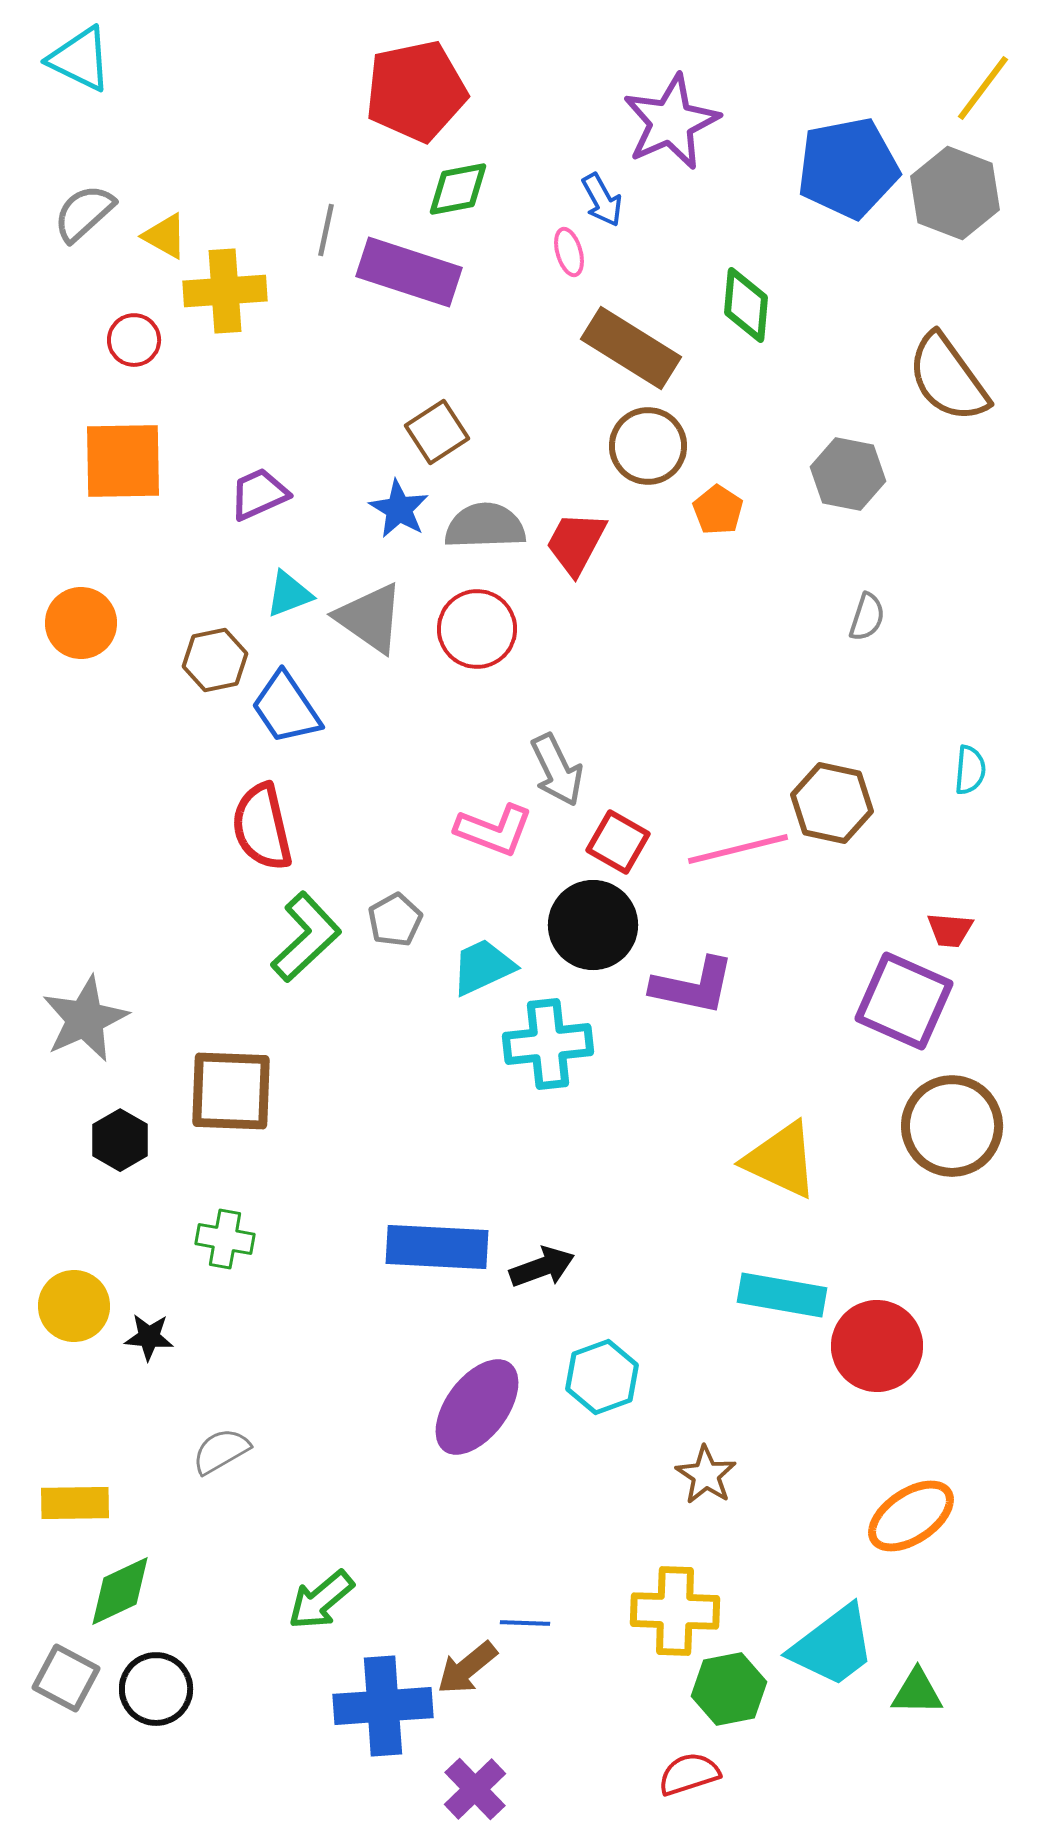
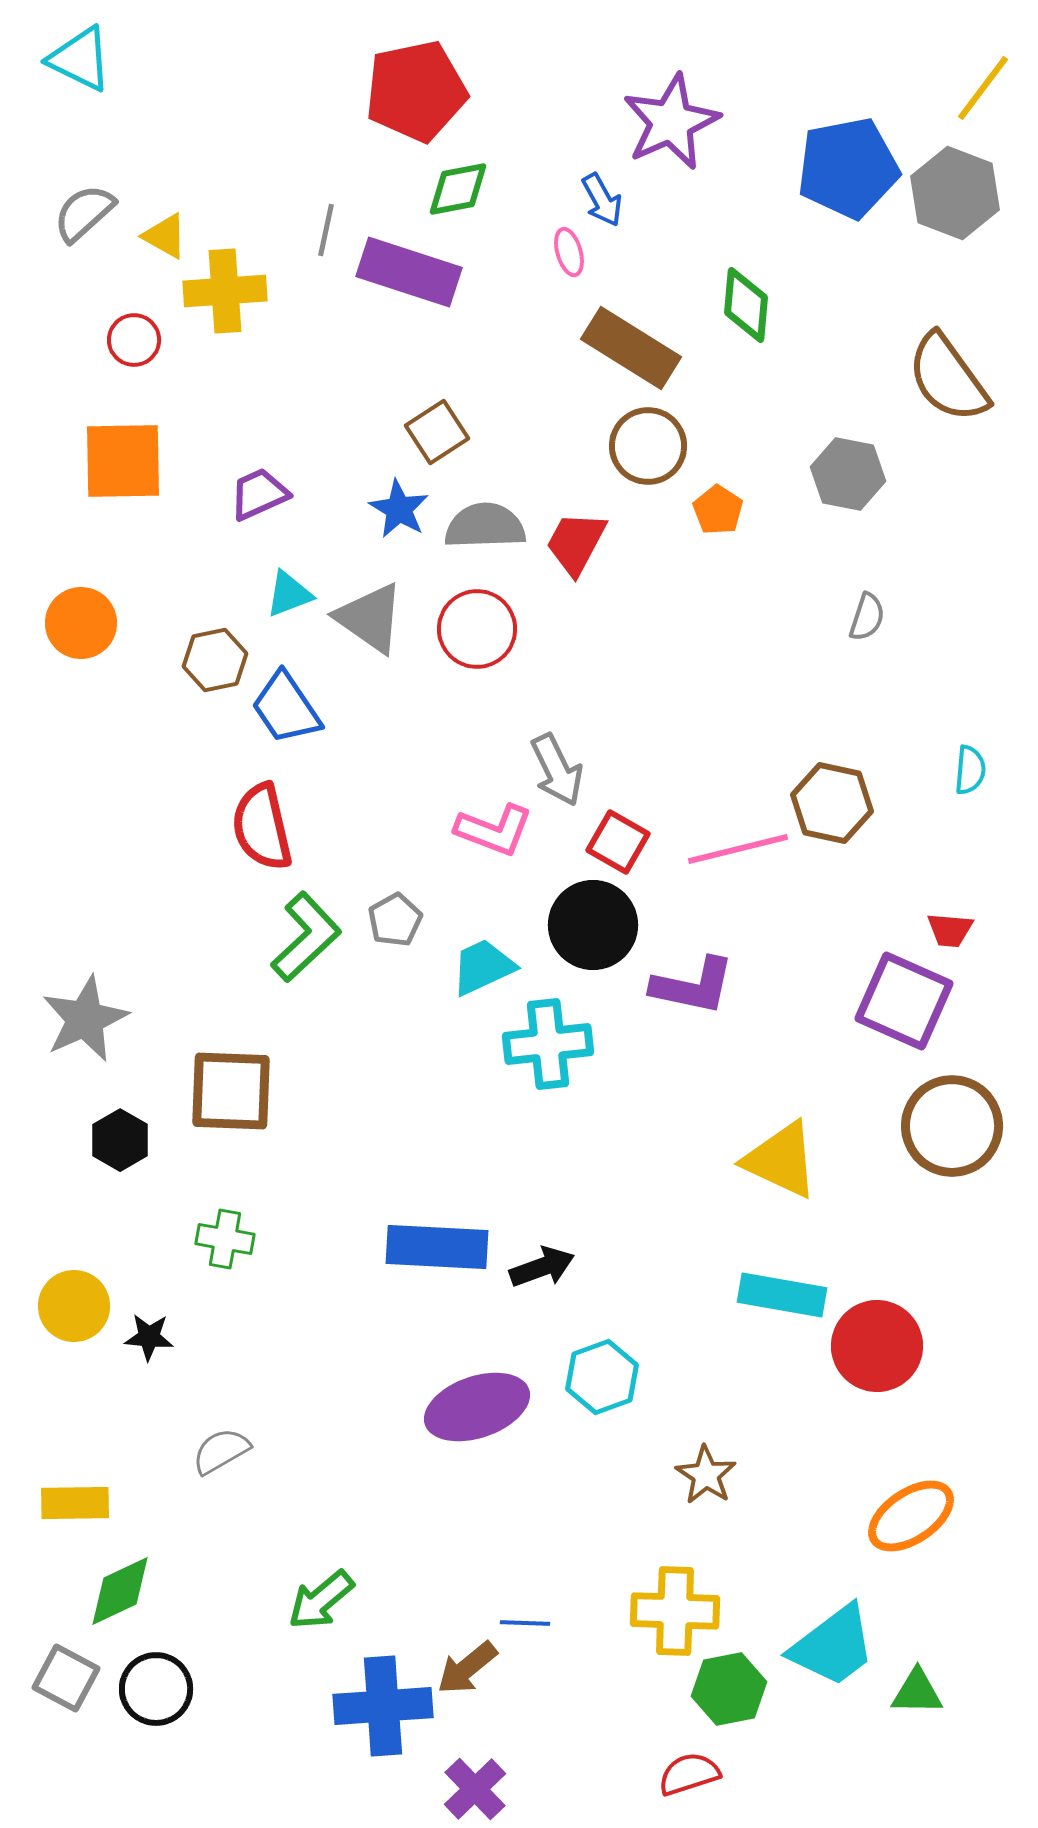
purple ellipse at (477, 1407): rotated 34 degrees clockwise
